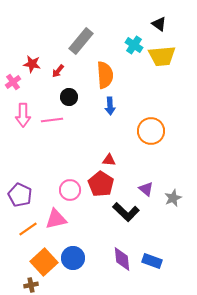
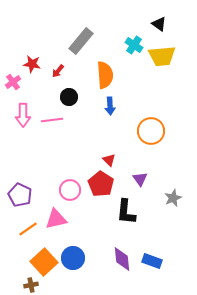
red triangle: rotated 40 degrees clockwise
purple triangle: moved 6 px left, 10 px up; rotated 14 degrees clockwise
black L-shape: rotated 52 degrees clockwise
